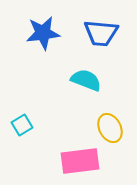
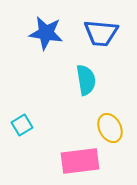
blue star: moved 3 px right; rotated 16 degrees clockwise
cyan semicircle: rotated 60 degrees clockwise
